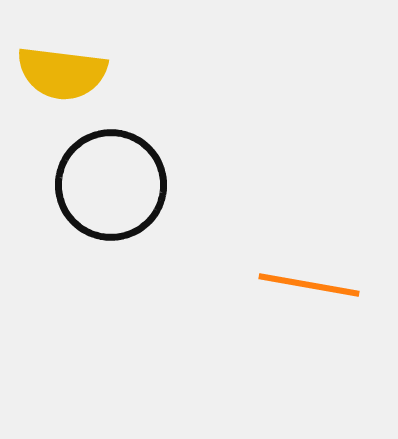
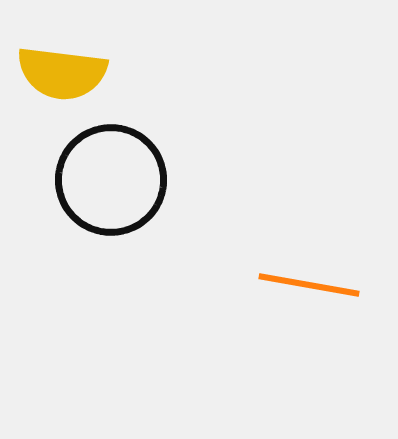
black circle: moved 5 px up
